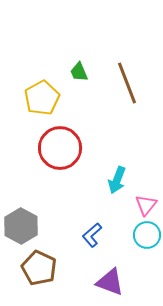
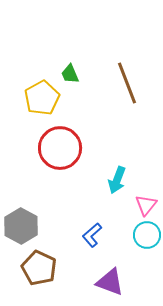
green trapezoid: moved 9 px left, 2 px down
